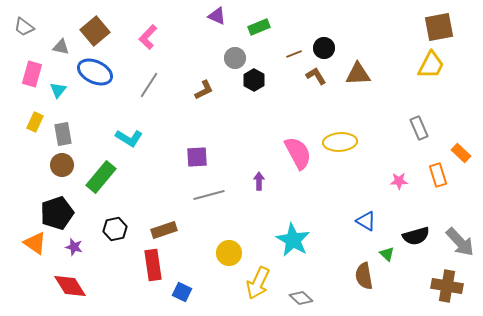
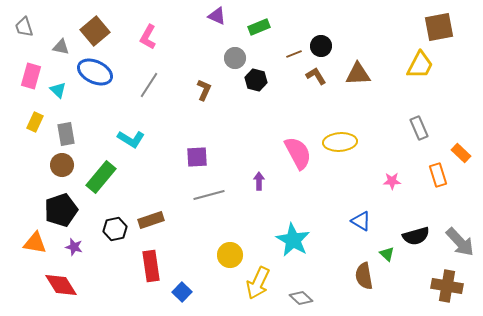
gray trapezoid at (24, 27): rotated 35 degrees clockwise
pink L-shape at (148, 37): rotated 15 degrees counterclockwise
black circle at (324, 48): moved 3 px left, 2 px up
yellow trapezoid at (431, 65): moved 11 px left
pink rectangle at (32, 74): moved 1 px left, 2 px down
black hexagon at (254, 80): moved 2 px right; rotated 15 degrees counterclockwise
cyan triangle at (58, 90): rotated 24 degrees counterclockwise
brown L-shape at (204, 90): rotated 40 degrees counterclockwise
gray rectangle at (63, 134): moved 3 px right
cyan L-shape at (129, 138): moved 2 px right, 1 px down
pink star at (399, 181): moved 7 px left
black pentagon at (57, 213): moved 4 px right, 3 px up
blue triangle at (366, 221): moved 5 px left
brown rectangle at (164, 230): moved 13 px left, 10 px up
orange triangle at (35, 243): rotated 25 degrees counterclockwise
yellow circle at (229, 253): moved 1 px right, 2 px down
red rectangle at (153, 265): moved 2 px left, 1 px down
red diamond at (70, 286): moved 9 px left, 1 px up
blue square at (182, 292): rotated 18 degrees clockwise
